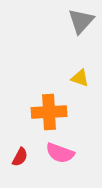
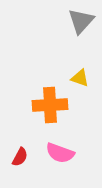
orange cross: moved 1 px right, 7 px up
